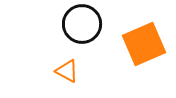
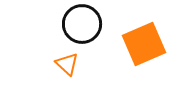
orange triangle: moved 7 px up; rotated 15 degrees clockwise
